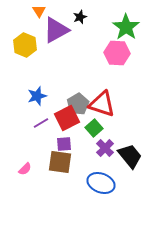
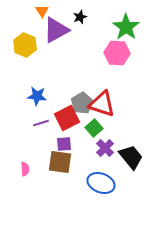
orange triangle: moved 3 px right
blue star: rotated 24 degrees clockwise
gray pentagon: moved 4 px right, 1 px up
purple line: rotated 14 degrees clockwise
black trapezoid: moved 1 px right, 1 px down
pink semicircle: rotated 48 degrees counterclockwise
